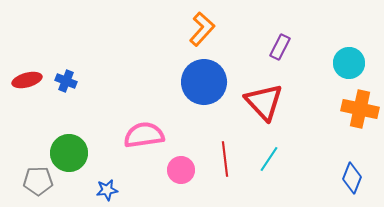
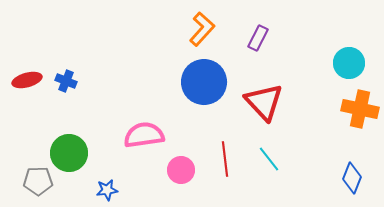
purple rectangle: moved 22 px left, 9 px up
cyan line: rotated 72 degrees counterclockwise
